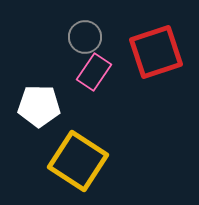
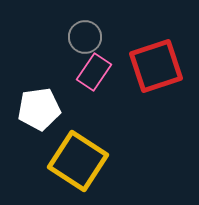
red square: moved 14 px down
white pentagon: moved 3 px down; rotated 9 degrees counterclockwise
